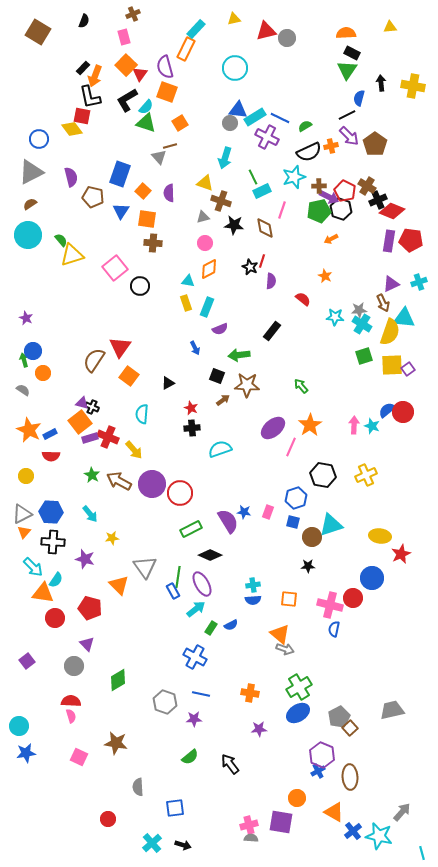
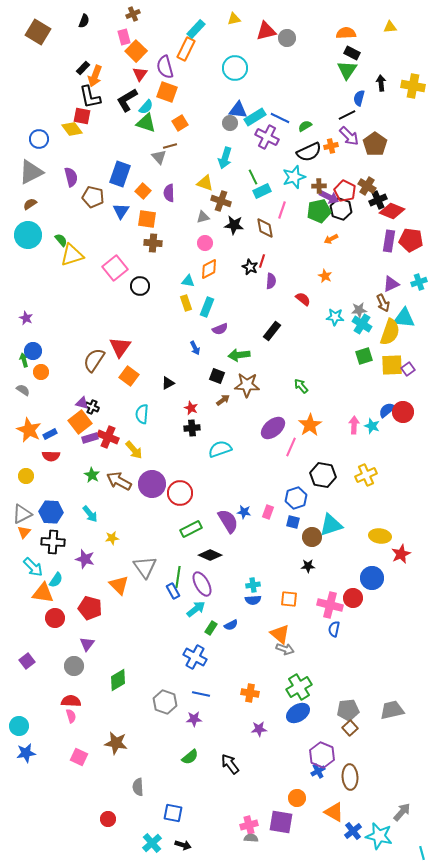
orange square at (126, 65): moved 10 px right, 14 px up
orange circle at (43, 373): moved 2 px left, 1 px up
purple triangle at (87, 644): rotated 21 degrees clockwise
gray pentagon at (339, 717): moved 9 px right, 7 px up; rotated 20 degrees clockwise
blue square at (175, 808): moved 2 px left, 5 px down; rotated 18 degrees clockwise
